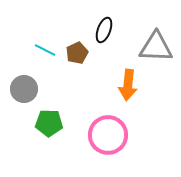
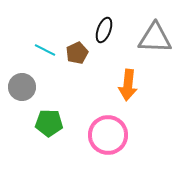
gray triangle: moved 1 px left, 9 px up
gray circle: moved 2 px left, 2 px up
